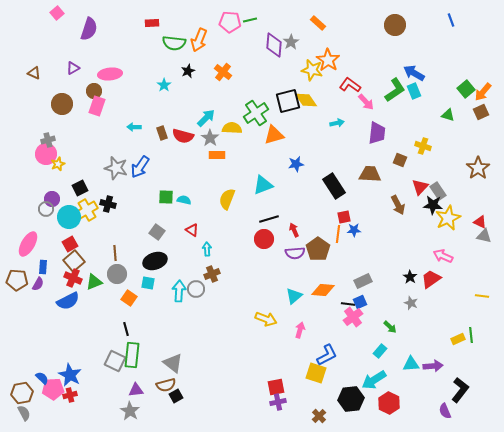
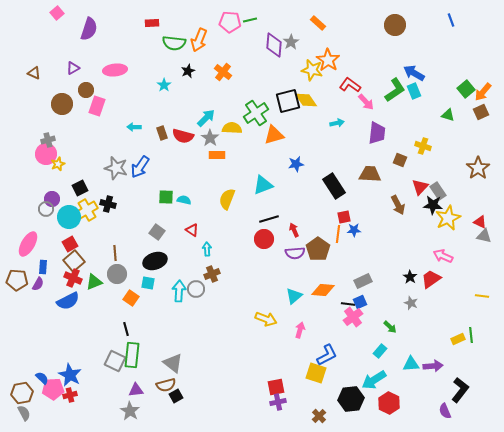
pink ellipse at (110, 74): moved 5 px right, 4 px up
brown circle at (94, 91): moved 8 px left, 1 px up
orange square at (129, 298): moved 2 px right
